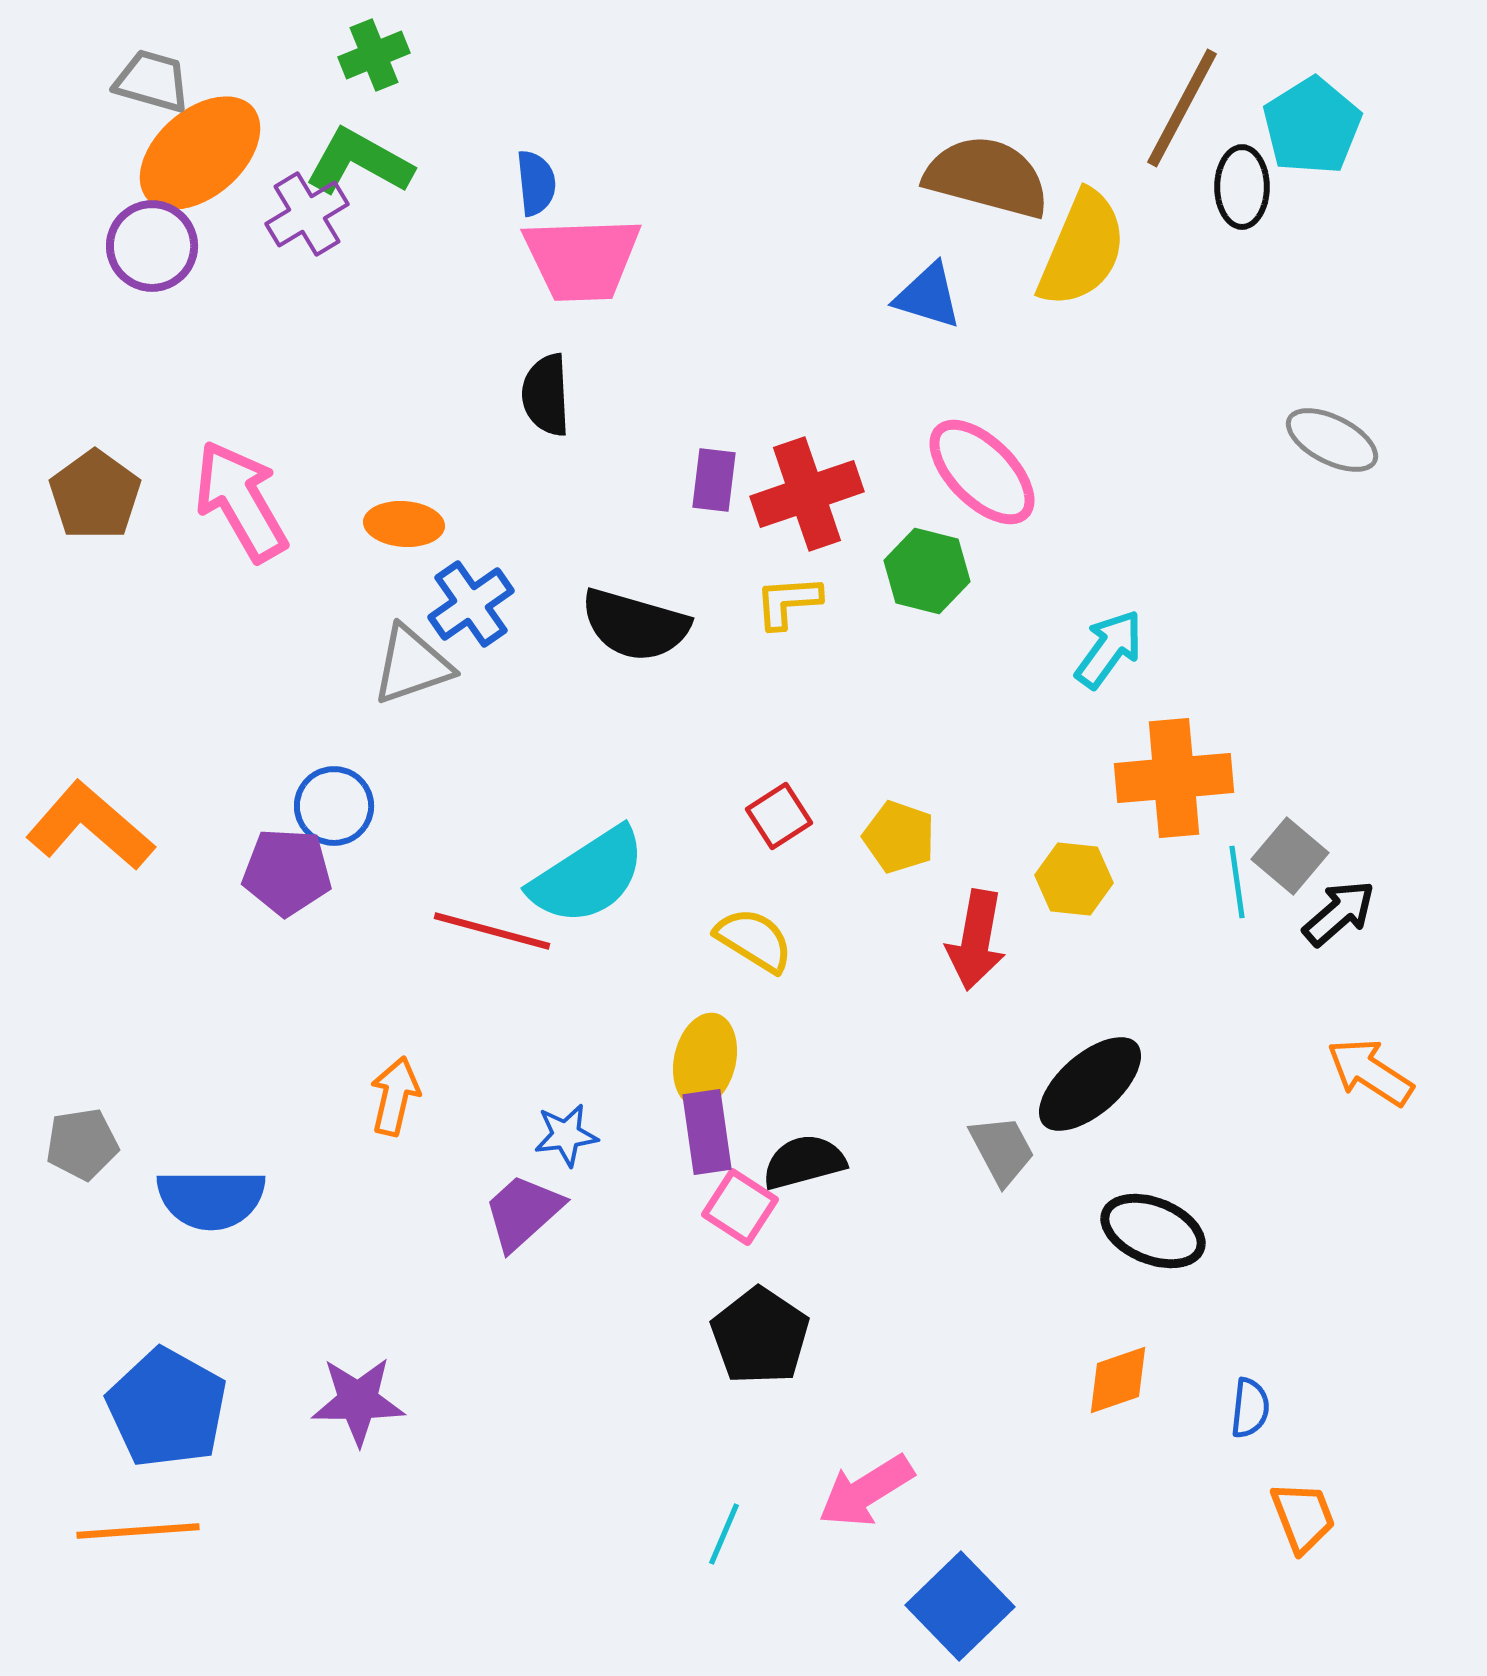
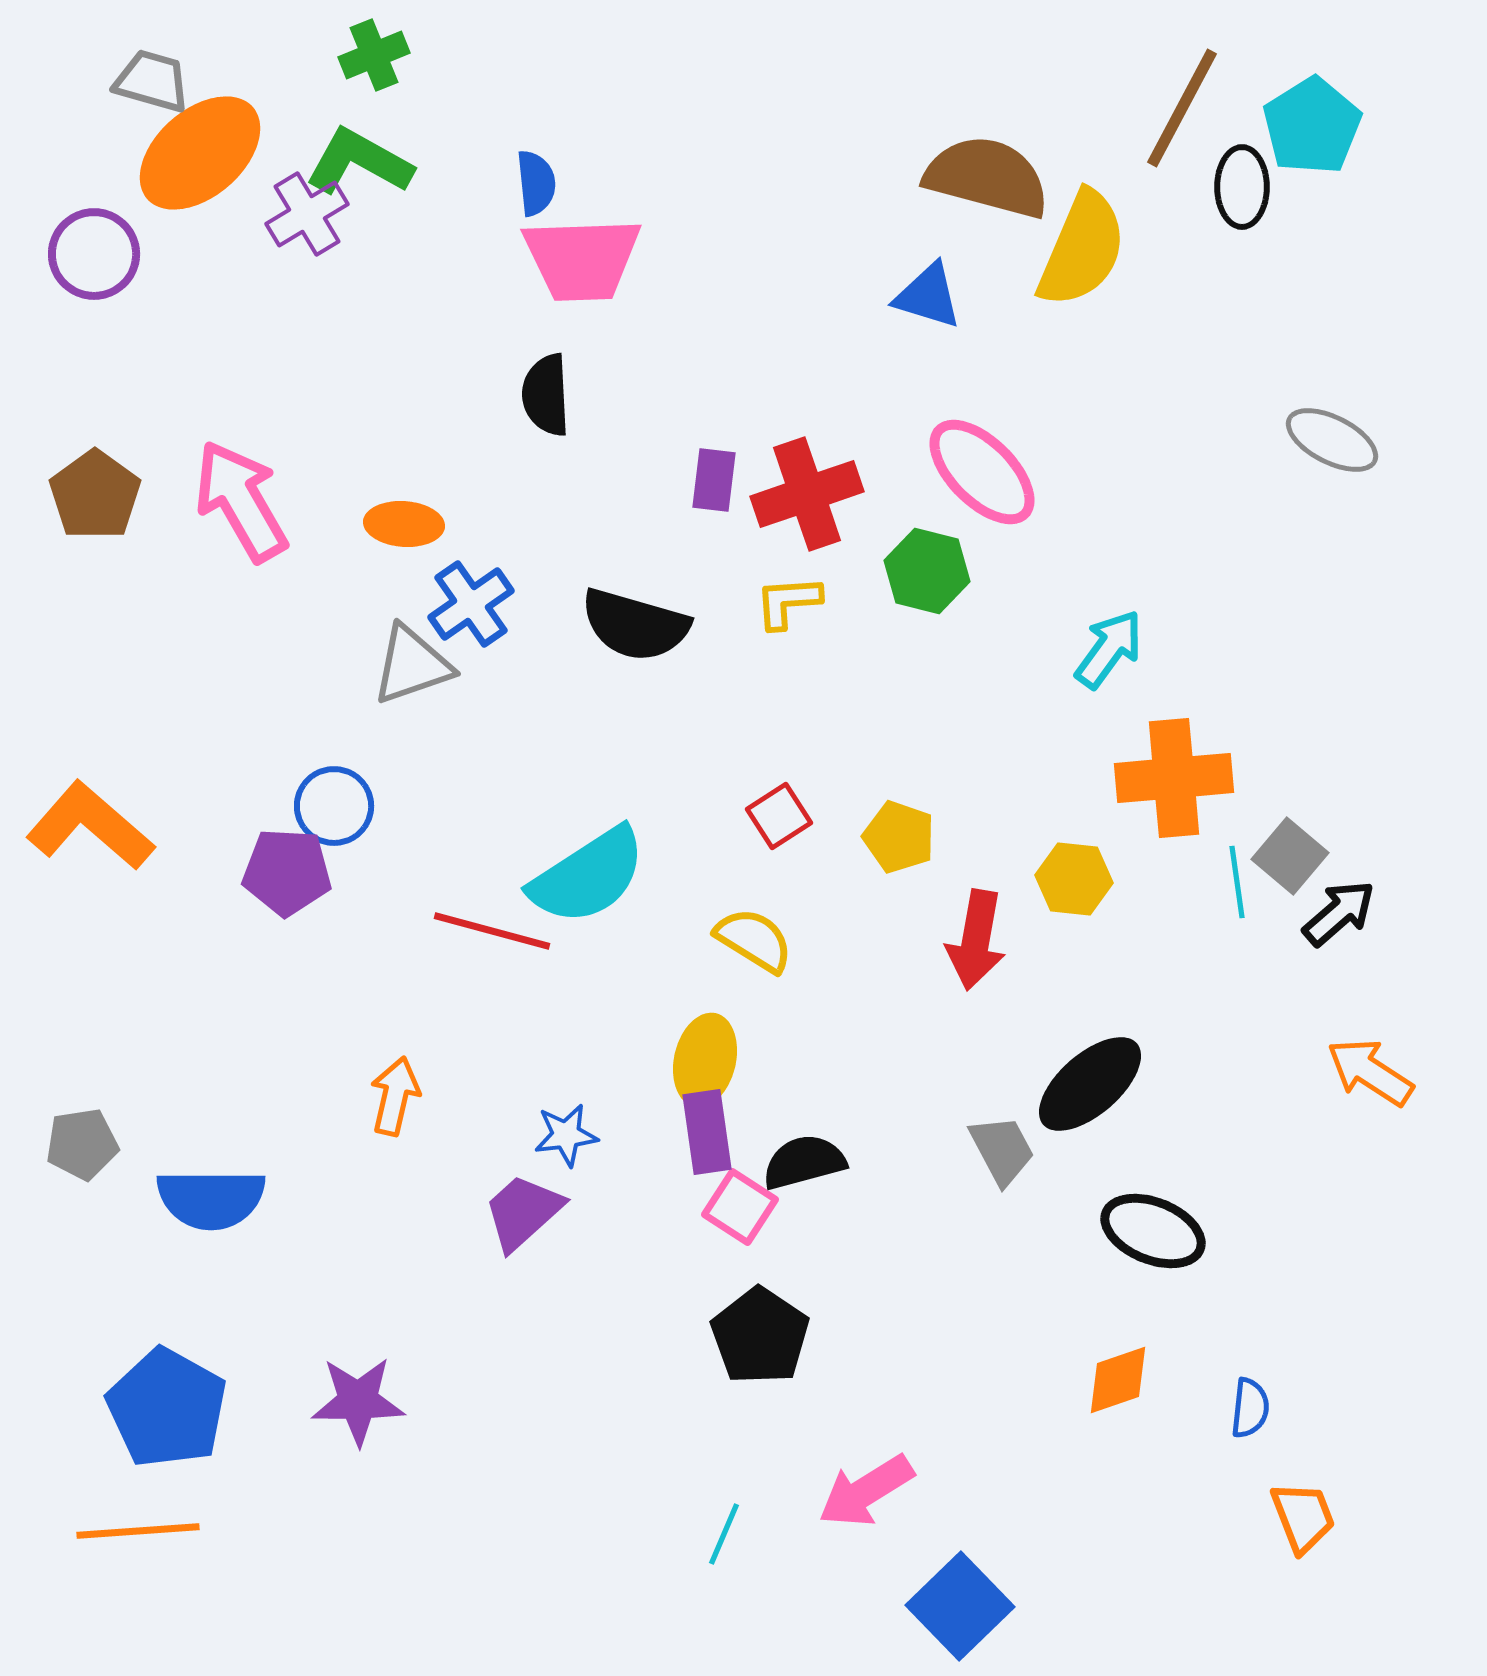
purple circle at (152, 246): moved 58 px left, 8 px down
